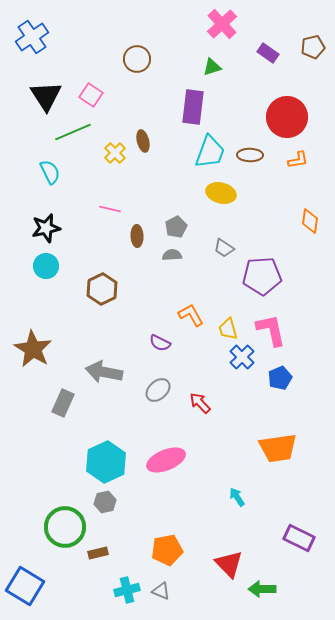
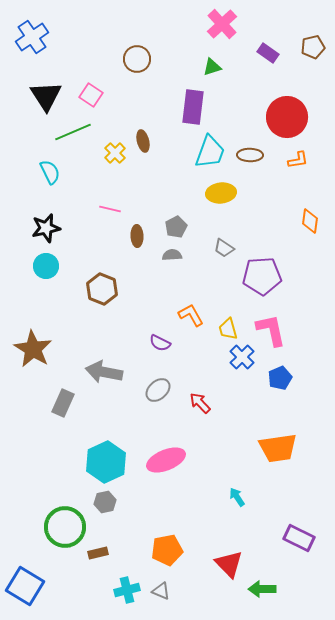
yellow ellipse at (221, 193): rotated 20 degrees counterclockwise
brown hexagon at (102, 289): rotated 12 degrees counterclockwise
